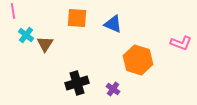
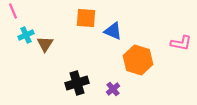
pink line: rotated 14 degrees counterclockwise
orange square: moved 9 px right
blue triangle: moved 7 px down
cyan cross: rotated 28 degrees clockwise
pink L-shape: rotated 10 degrees counterclockwise
purple cross: rotated 16 degrees clockwise
